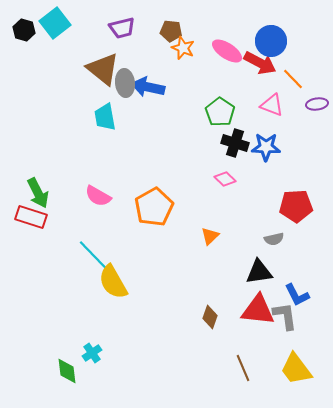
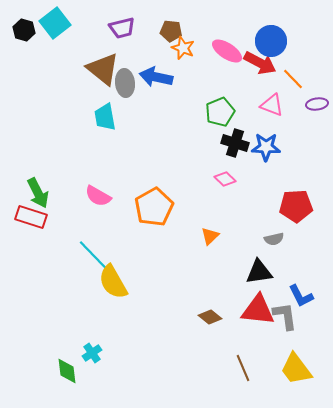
blue arrow: moved 8 px right, 10 px up
green pentagon: rotated 16 degrees clockwise
blue L-shape: moved 4 px right, 1 px down
brown diamond: rotated 70 degrees counterclockwise
